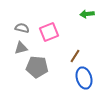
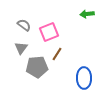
gray semicircle: moved 2 px right, 3 px up; rotated 24 degrees clockwise
gray triangle: rotated 40 degrees counterclockwise
brown line: moved 18 px left, 2 px up
gray pentagon: rotated 10 degrees counterclockwise
blue ellipse: rotated 15 degrees clockwise
